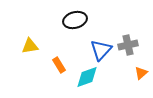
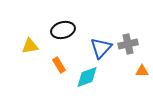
black ellipse: moved 12 px left, 10 px down
gray cross: moved 1 px up
blue triangle: moved 2 px up
orange triangle: moved 1 px right, 2 px up; rotated 40 degrees clockwise
